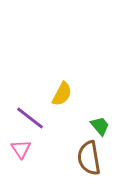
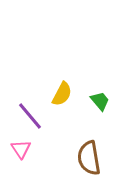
purple line: moved 2 px up; rotated 12 degrees clockwise
green trapezoid: moved 25 px up
